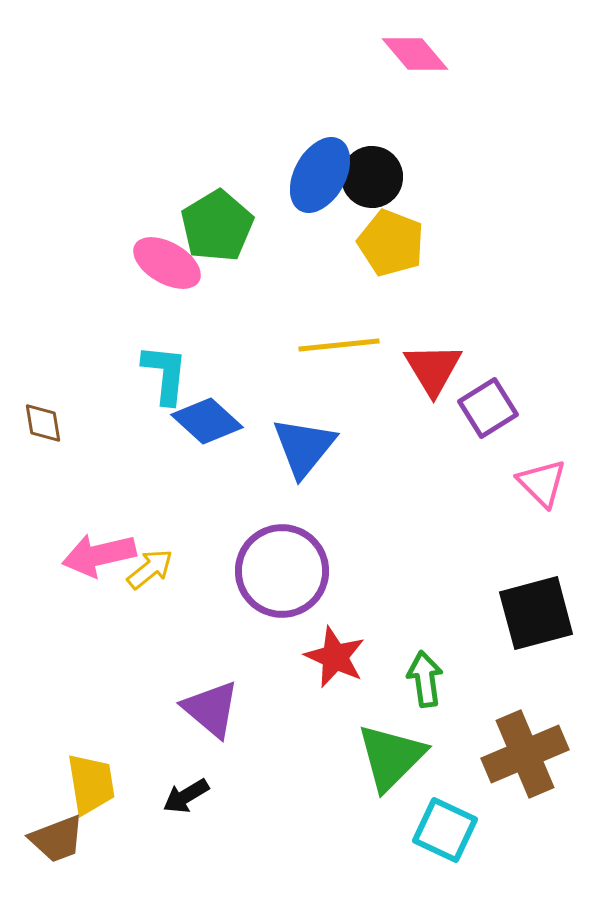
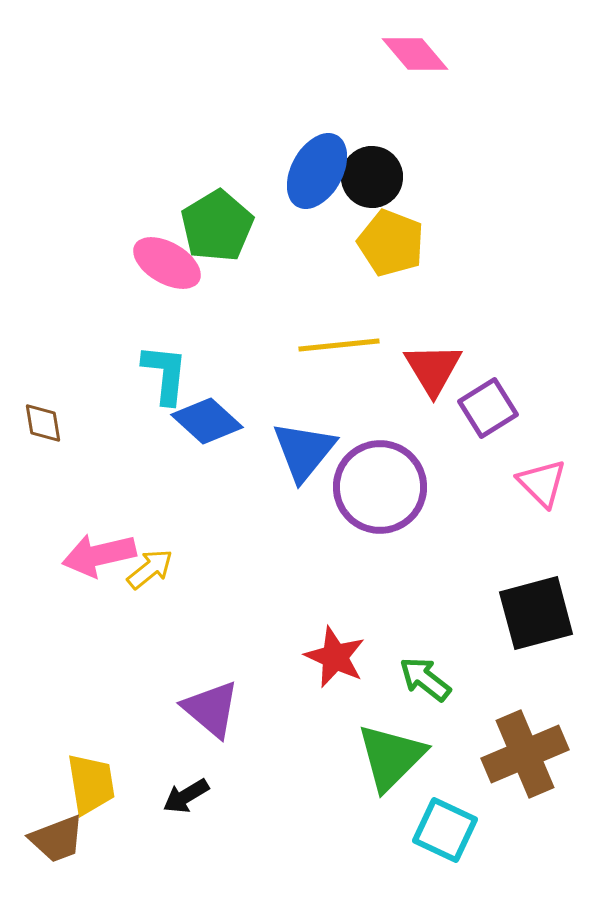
blue ellipse: moved 3 px left, 4 px up
blue triangle: moved 4 px down
purple circle: moved 98 px right, 84 px up
green arrow: rotated 44 degrees counterclockwise
